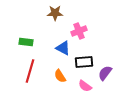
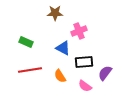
green rectangle: rotated 16 degrees clockwise
red line: moved 1 px up; rotated 65 degrees clockwise
